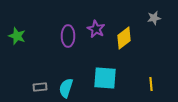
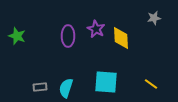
yellow diamond: moved 3 px left; rotated 55 degrees counterclockwise
cyan square: moved 1 px right, 4 px down
yellow line: rotated 48 degrees counterclockwise
